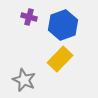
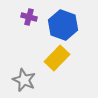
blue hexagon: rotated 20 degrees counterclockwise
yellow rectangle: moved 3 px left, 1 px up
